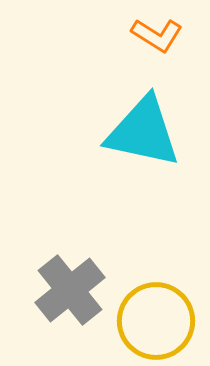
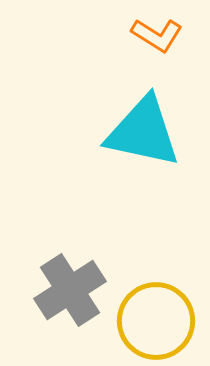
gray cross: rotated 6 degrees clockwise
